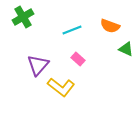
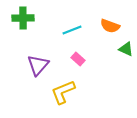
green cross: moved 1 px down; rotated 30 degrees clockwise
yellow L-shape: moved 2 px right, 5 px down; rotated 120 degrees clockwise
